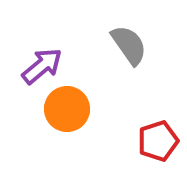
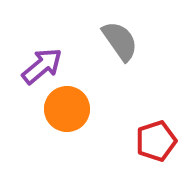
gray semicircle: moved 9 px left, 4 px up
red pentagon: moved 2 px left
